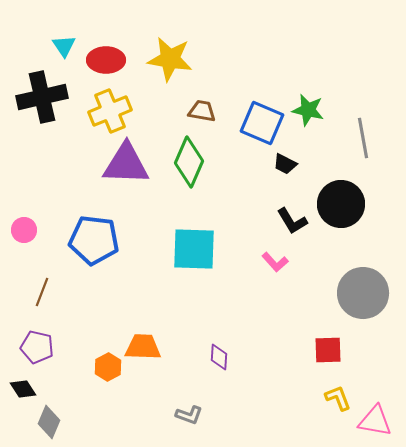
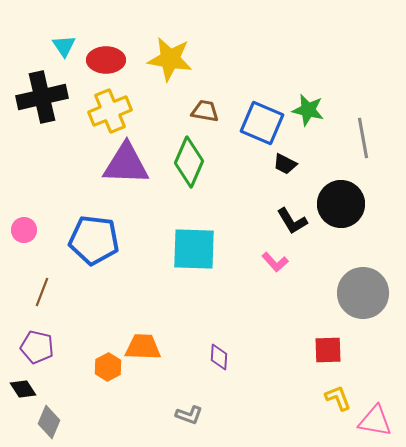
brown trapezoid: moved 3 px right
